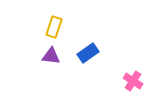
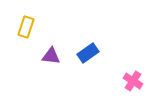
yellow rectangle: moved 28 px left
